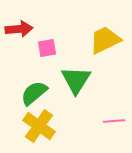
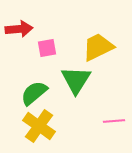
yellow trapezoid: moved 7 px left, 7 px down
